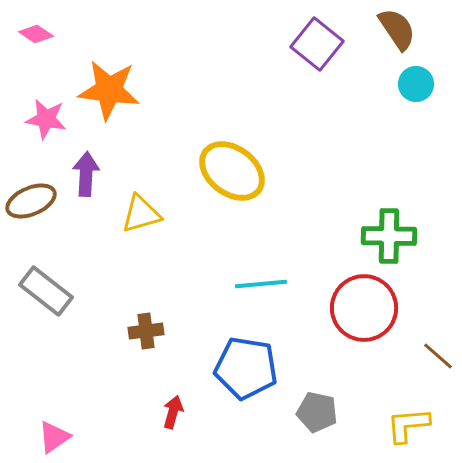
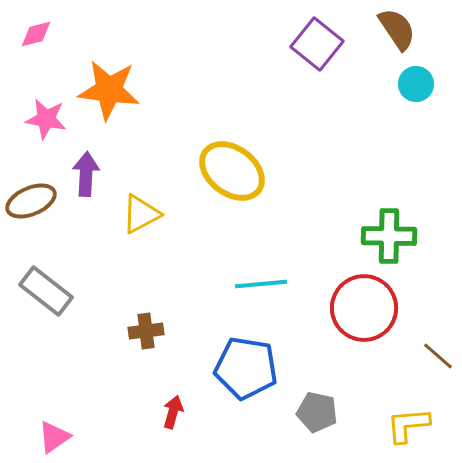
pink diamond: rotated 48 degrees counterclockwise
yellow triangle: rotated 12 degrees counterclockwise
